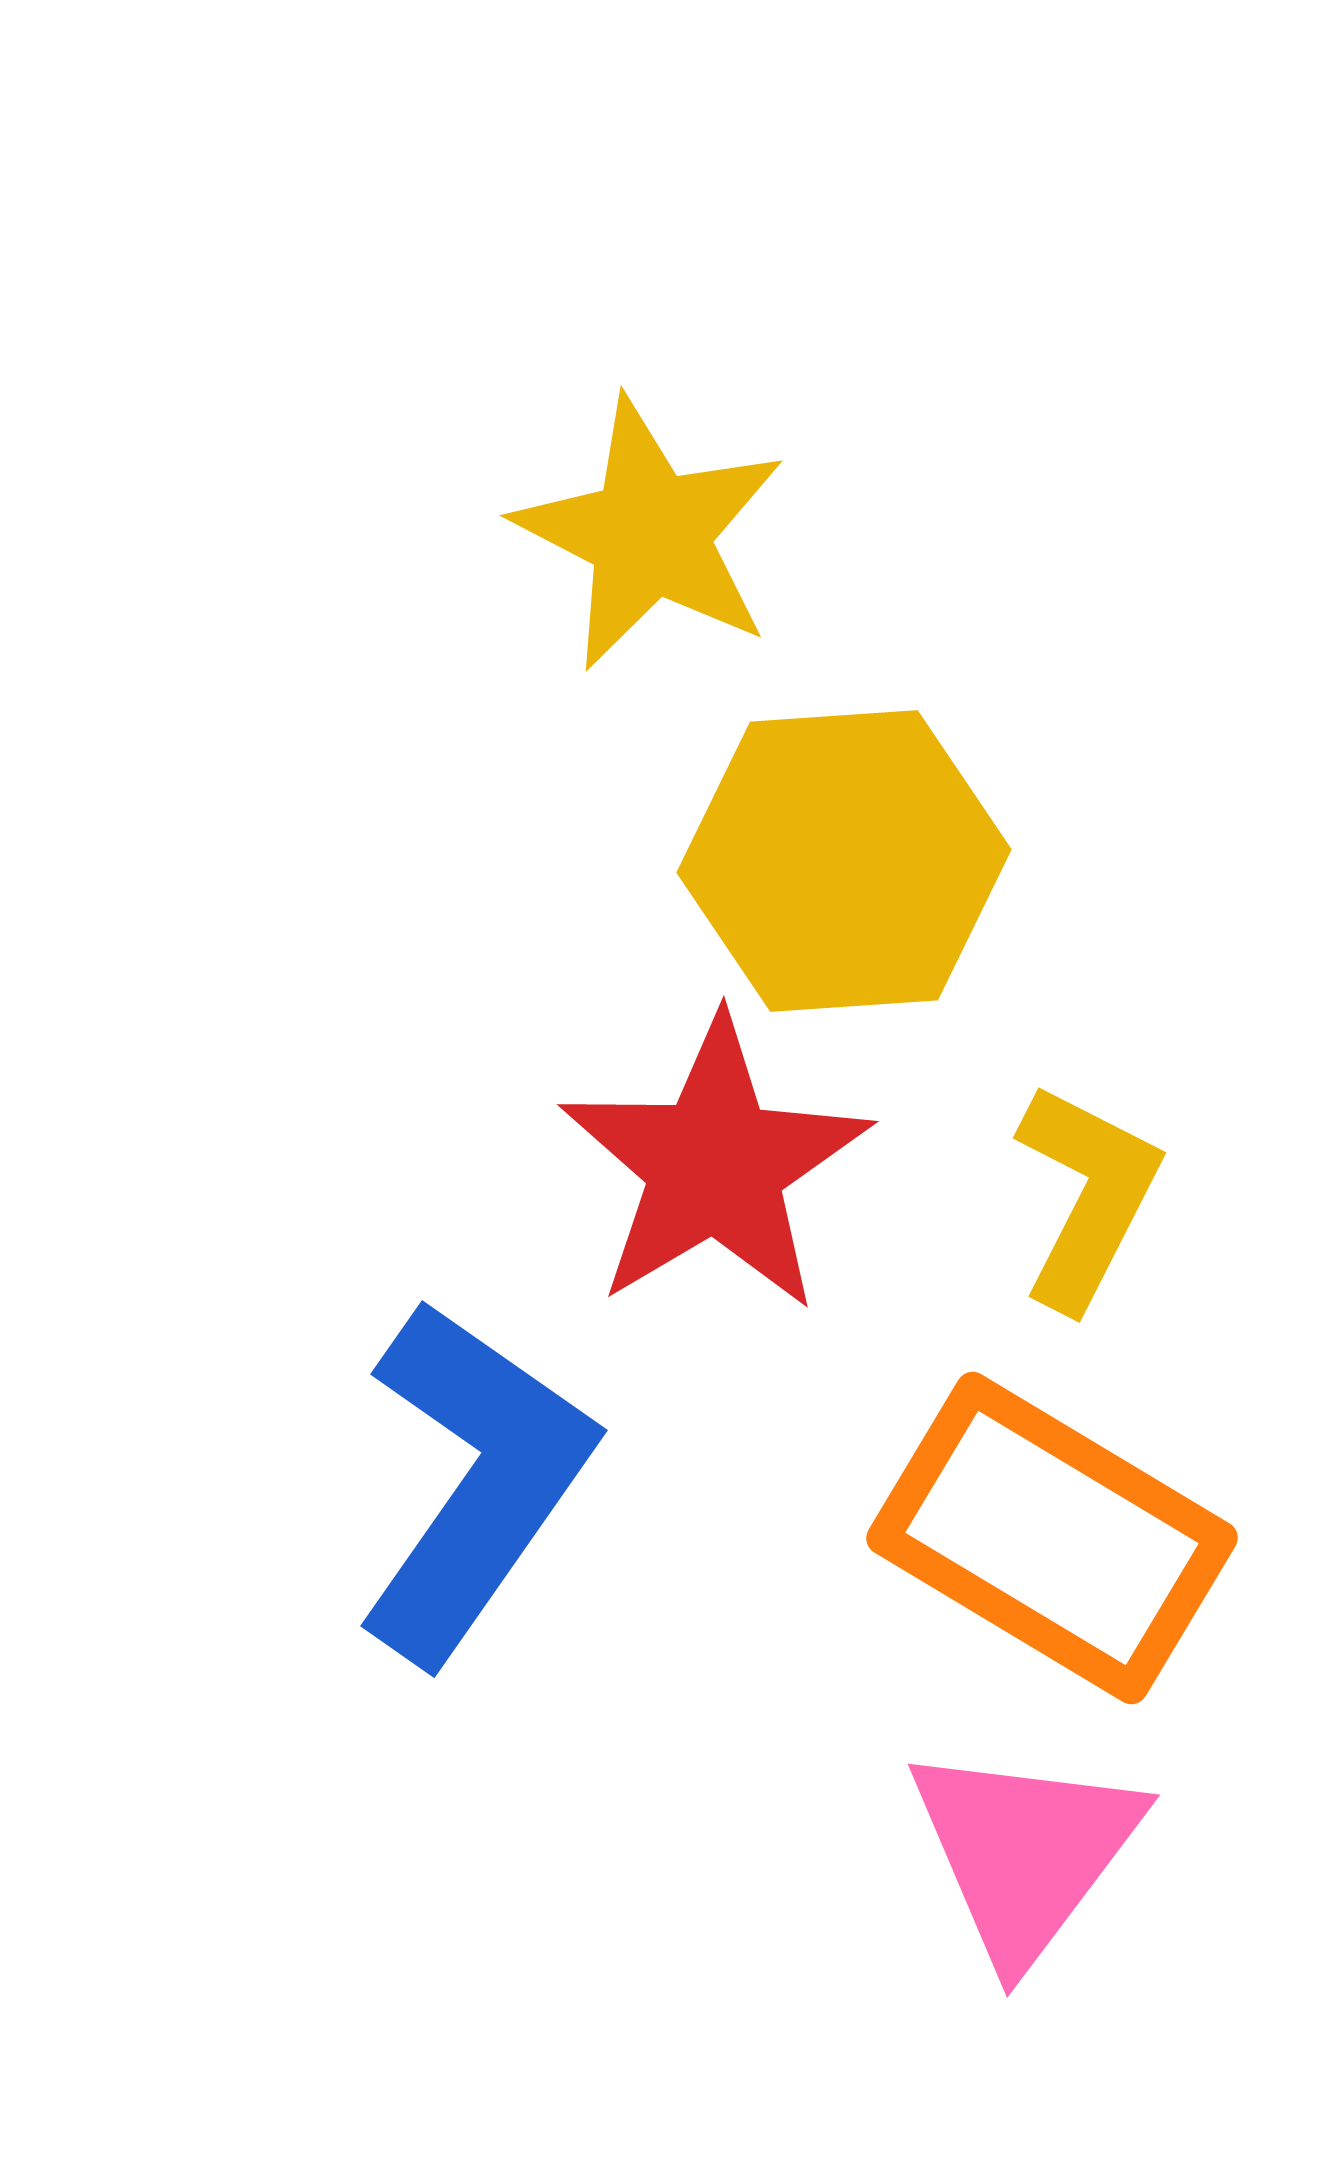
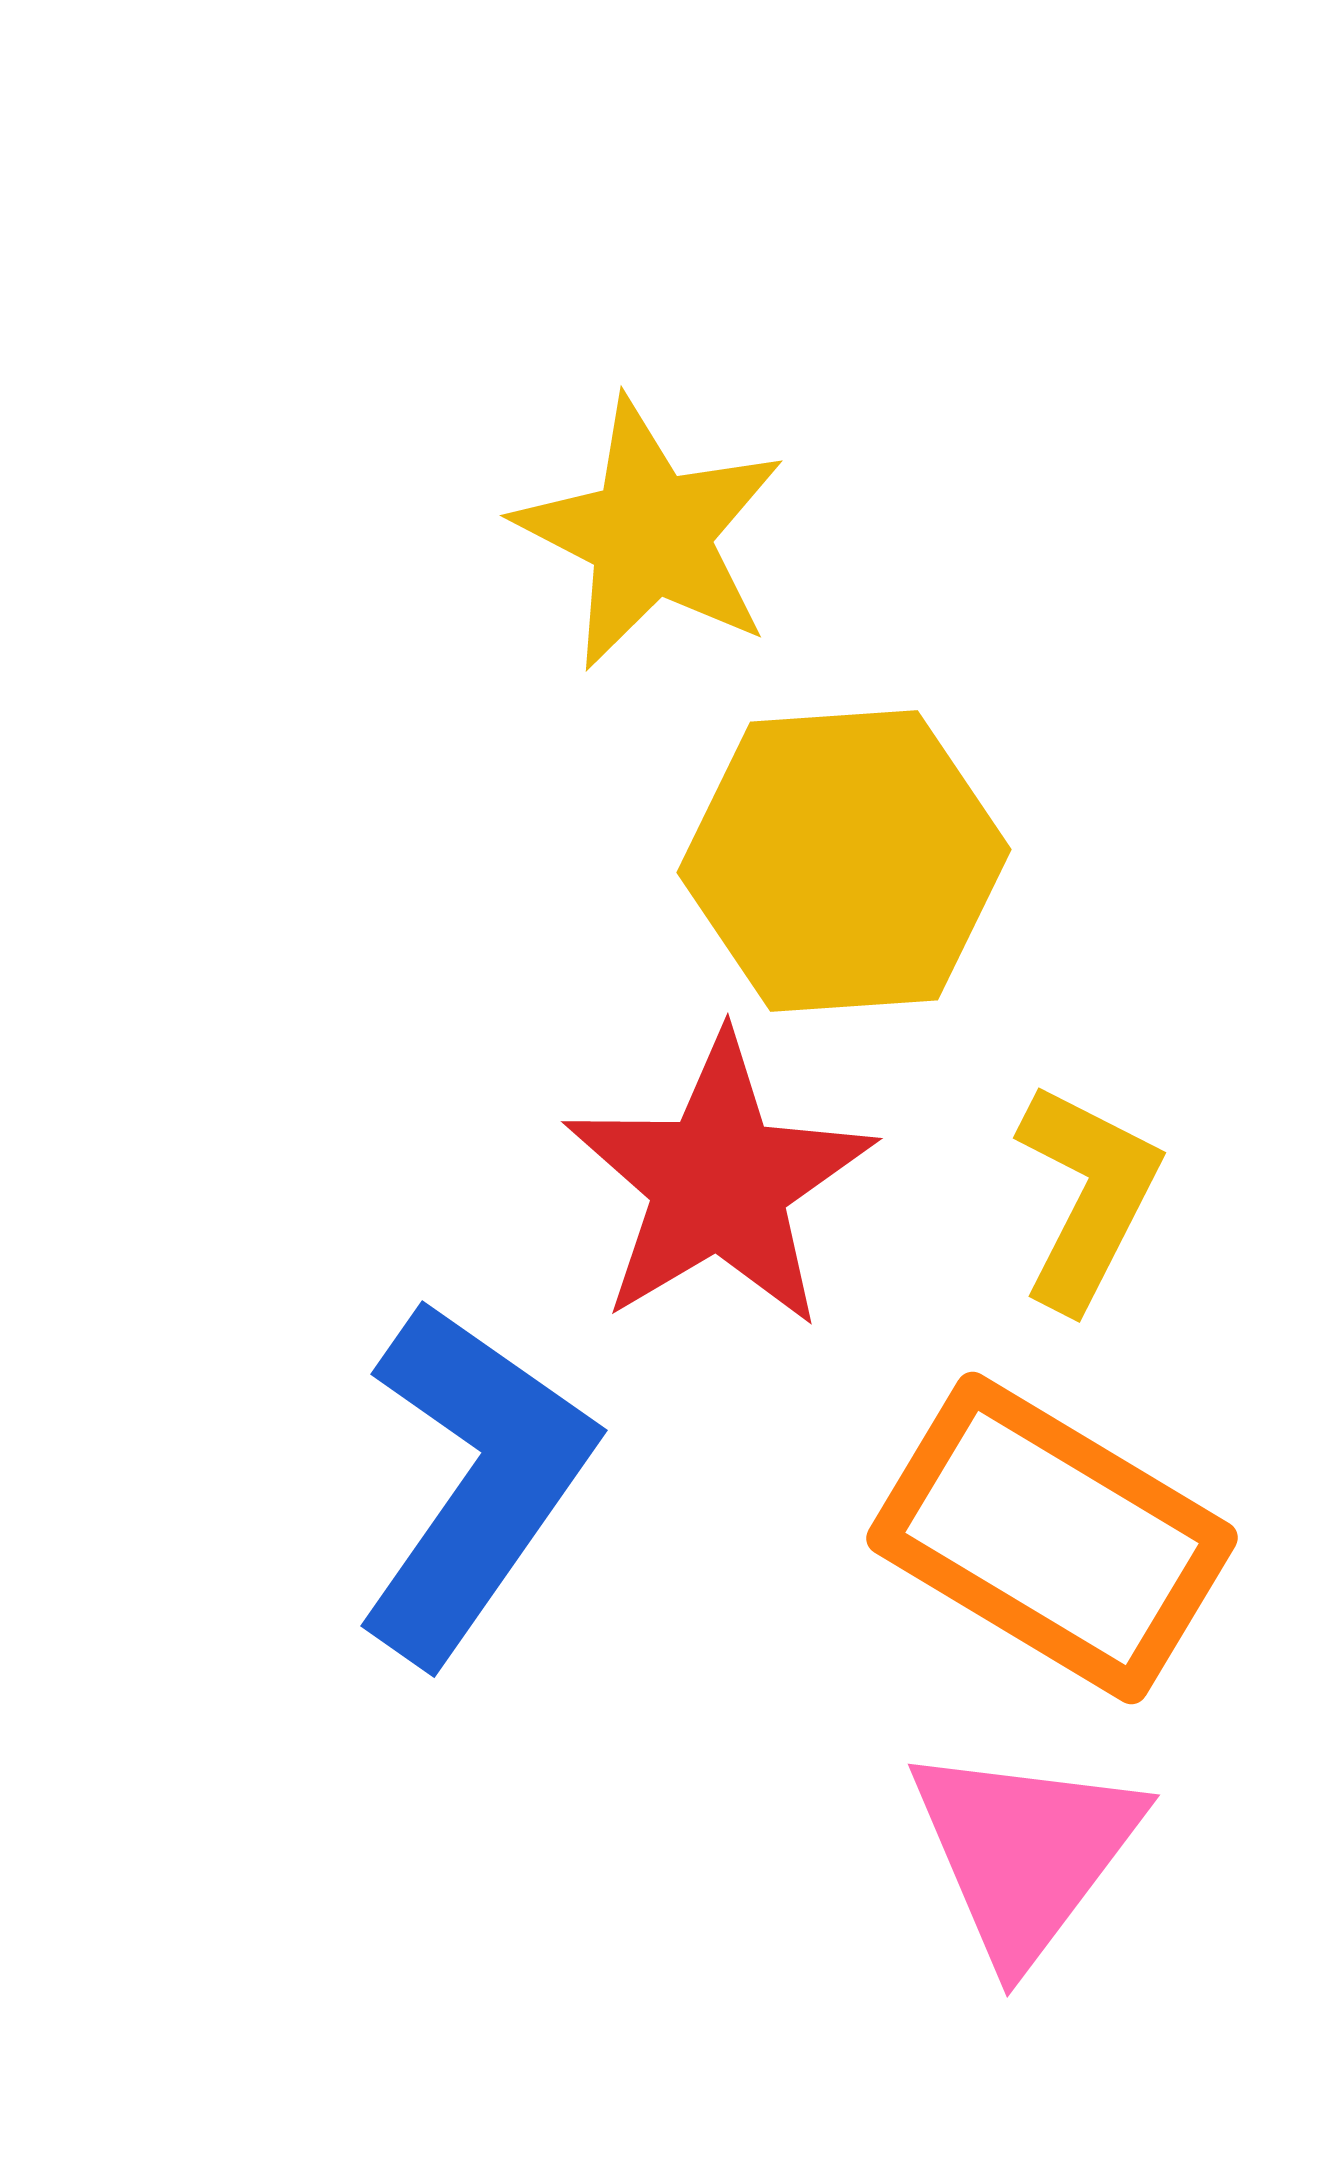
red star: moved 4 px right, 17 px down
